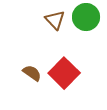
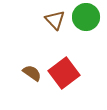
red square: rotated 8 degrees clockwise
